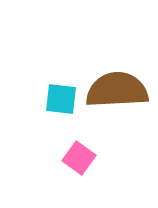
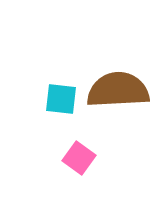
brown semicircle: moved 1 px right
